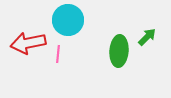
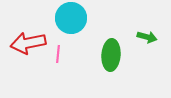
cyan circle: moved 3 px right, 2 px up
green arrow: rotated 60 degrees clockwise
green ellipse: moved 8 px left, 4 px down
